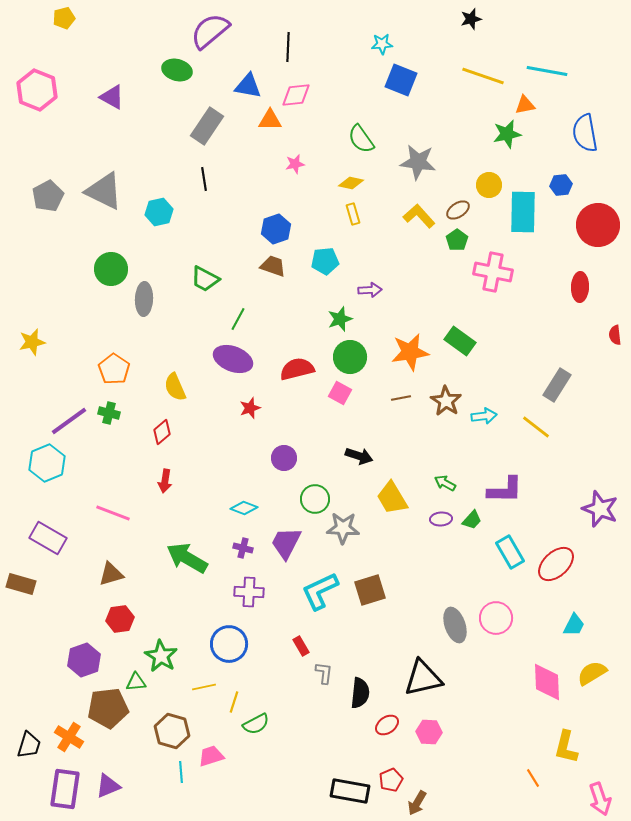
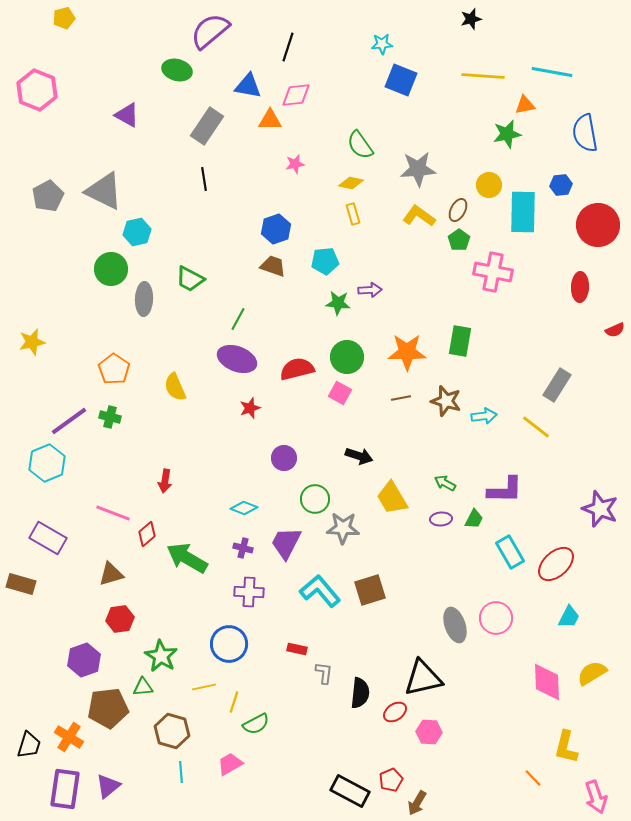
black line at (288, 47): rotated 16 degrees clockwise
cyan line at (547, 71): moved 5 px right, 1 px down
yellow line at (483, 76): rotated 15 degrees counterclockwise
purple triangle at (112, 97): moved 15 px right, 18 px down
green semicircle at (361, 139): moved 1 px left, 6 px down
gray star at (418, 162): moved 7 px down; rotated 12 degrees counterclockwise
brown ellipse at (458, 210): rotated 30 degrees counterclockwise
cyan hexagon at (159, 212): moved 22 px left, 20 px down
yellow L-shape at (419, 216): rotated 12 degrees counterclockwise
green pentagon at (457, 240): moved 2 px right
green trapezoid at (205, 279): moved 15 px left
green star at (340, 319): moved 2 px left, 16 px up; rotated 25 degrees clockwise
red semicircle at (615, 335): moved 5 px up; rotated 108 degrees counterclockwise
green rectangle at (460, 341): rotated 64 degrees clockwise
orange star at (410, 352): moved 3 px left; rotated 9 degrees clockwise
green circle at (350, 357): moved 3 px left
purple ellipse at (233, 359): moved 4 px right
brown star at (446, 401): rotated 16 degrees counterclockwise
green cross at (109, 413): moved 1 px right, 4 px down
red diamond at (162, 432): moved 15 px left, 102 px down
green trapezoid at (472, 520): moved 2 px right, 1 px up; rotated 15 degrees counterclockwise
cyan L-shape at (320, 591): rotated 75 degrees clockwise
cyan trapezoid at (574, 625): moved 5 px left, 8 px up
red rectangle at (301, 646): moved 4 px left, 3 px down; rotated 48 degrees counterclockwise
green triangle at (136, 682): moved 7 px right, 5 px down
red ellipse at (387, 725): moved 8 px right, 13 px up
pink trapezoid at (211, 756): moved 19 px right, 8 px down; rotated 12 degrees counterclockwise
orange line at (533, 778): rotated 12 degrees counterclockwise
purple triangle at (108, 786): rotated 16 degrees counterclockwise
black rectangle at (350, 791): rotated 18 degrees clockwise
pink arrow at (600, 799): moved 4 px left, 2 px up
